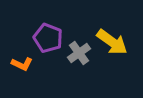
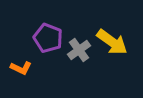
gray cross: moved 3 px up
orange L-shape: moved 1 px left, 4 px down
